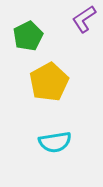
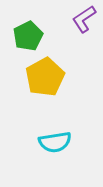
yellow pentagon: moved 4 px left, 5 px up
